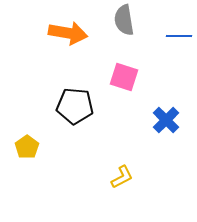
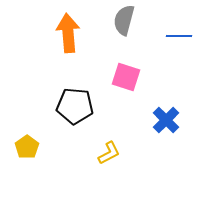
gray semicircle: rotated 24 degrees clockwise
orange arrow: rotated 105 degrees counterclockwise
pink square: moved 2 px right
yellow L-shape: moved 13 px left, 24 px up
